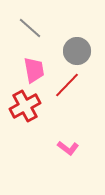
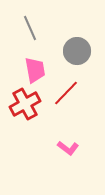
gray line: rotated 25 degrees clockwise
pink trapezoid: moved 1 px right
red line: moved 1 px left, 8 px down
red cross: moved 2 px up
